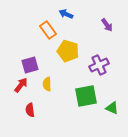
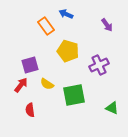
orange rectangle: moved 2 px left, 4 px up
yellow semicircle: rotated 56 degrees counterclockwise
green square: moved 12 px left, 1 px up
